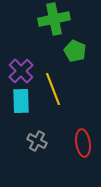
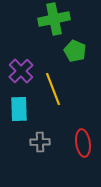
cyan rectangle: moved 2 px left, 8 px down
gray cross: moved 3 px right, 1 px down; rotated 30 degrees counterclockwise
